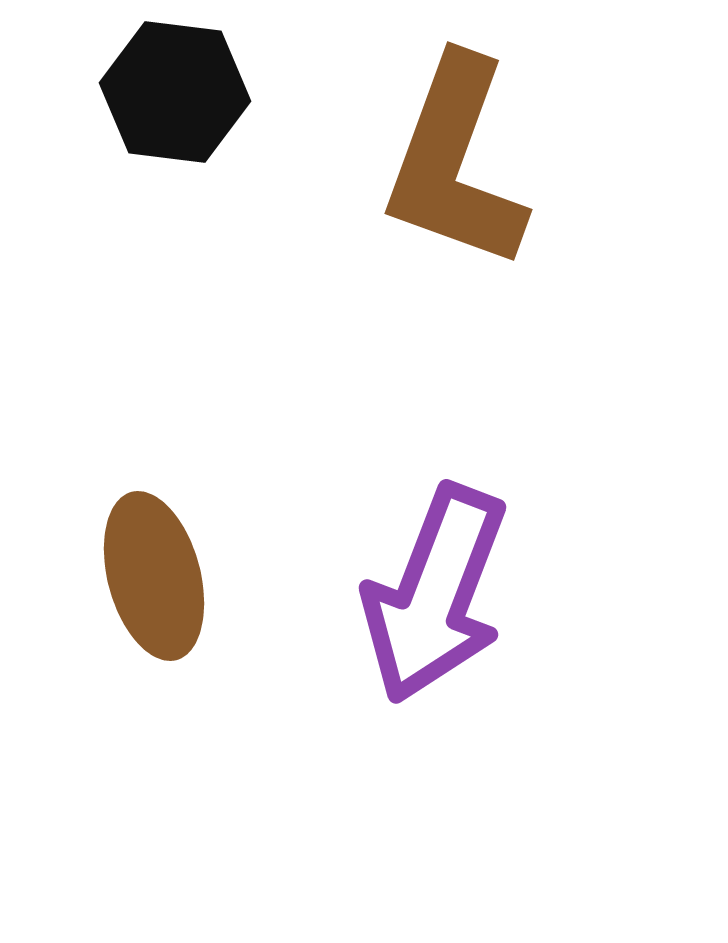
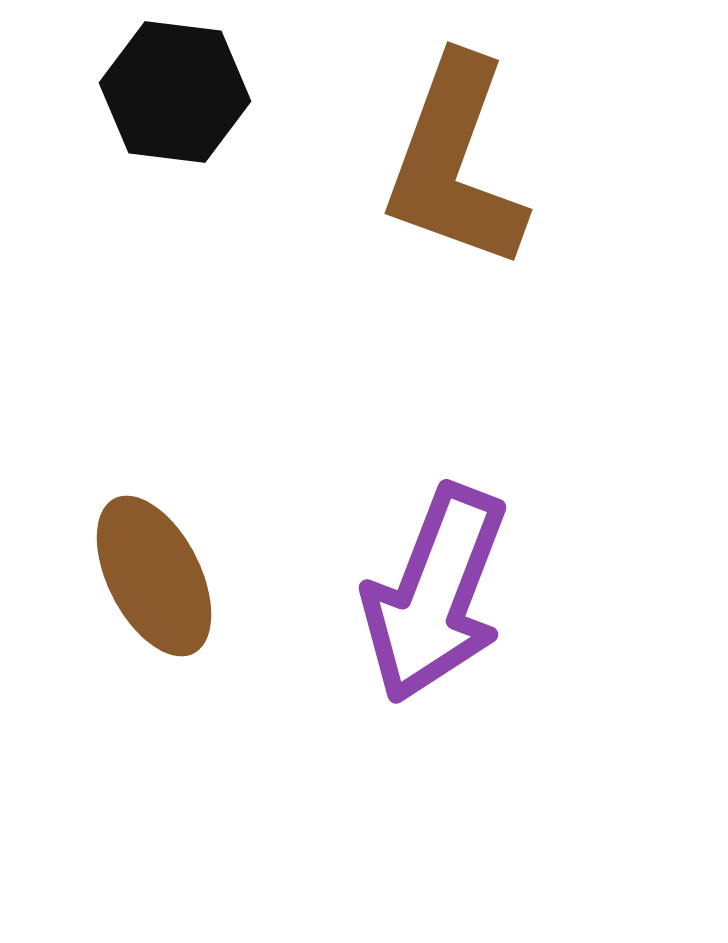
brown ellipse: rotated 12 degrees counterclockwise
